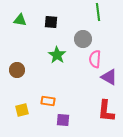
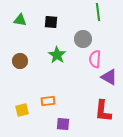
brown circle: moved 3 px right, 9 px up
orange rectangle: rotated 16 degrees counterclockwise
red L-shape: moved 3 px left
purple square: moved 4 px down
